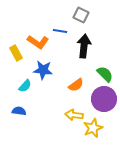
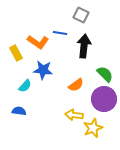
blue line: moved 2 px down
